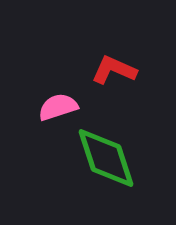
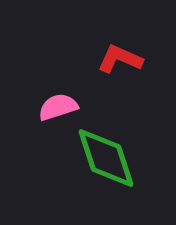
red L-shape: moved 6 px right, 11 px up
